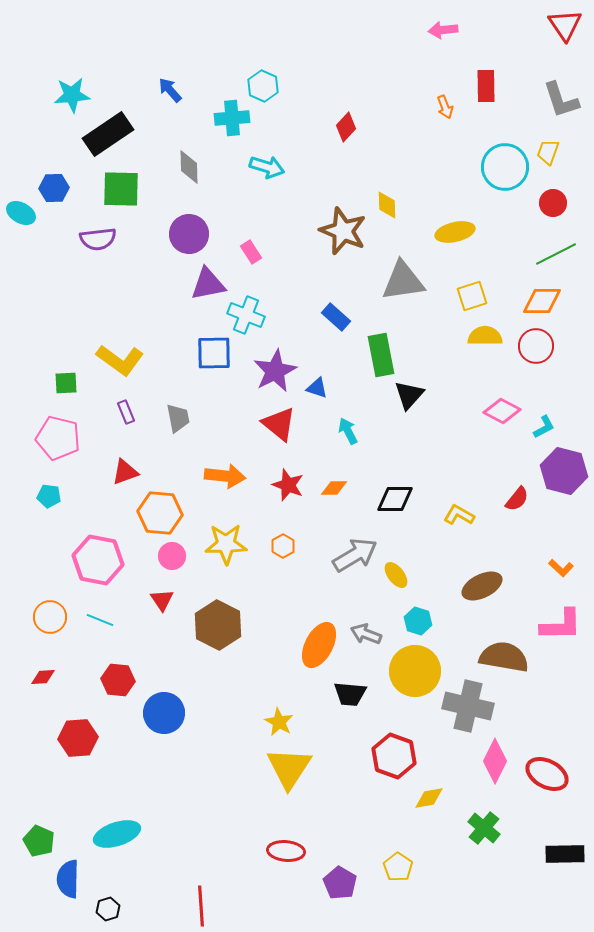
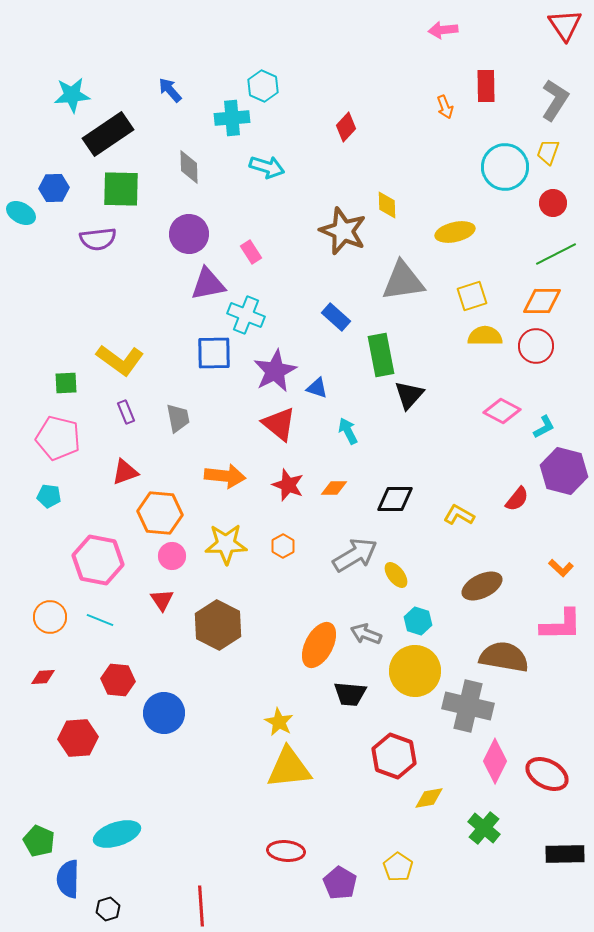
gray L-shape at (561, 100): moved 6 px left; rotated 129 degrees counterclockwise
yellow triangle at (289, 768): rotated 51 degrees clockwise
